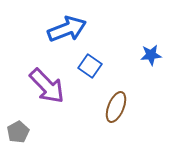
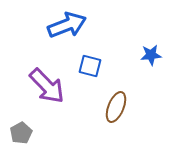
blue arrow: moved 4 px up
blue square: rotated 20 degrees counterclockwise
gray pentagon: moved 3 px right, 1 px down
